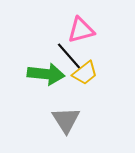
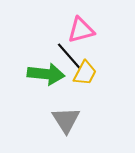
yellow trapezoid: rotated 24 degrees counterclockwise
